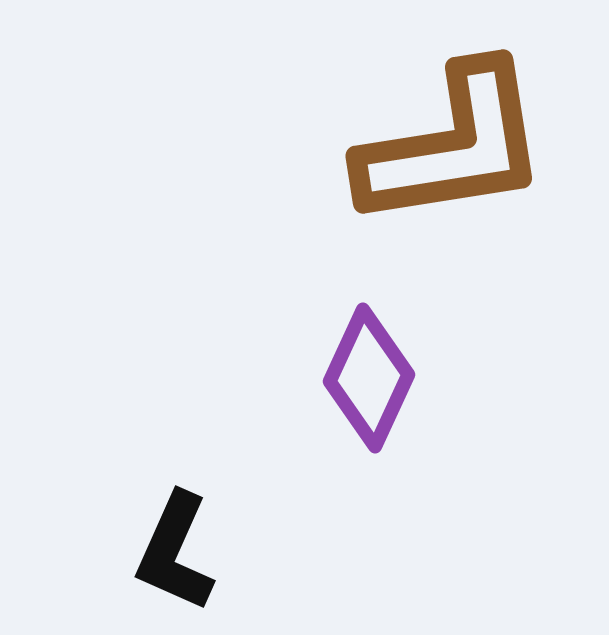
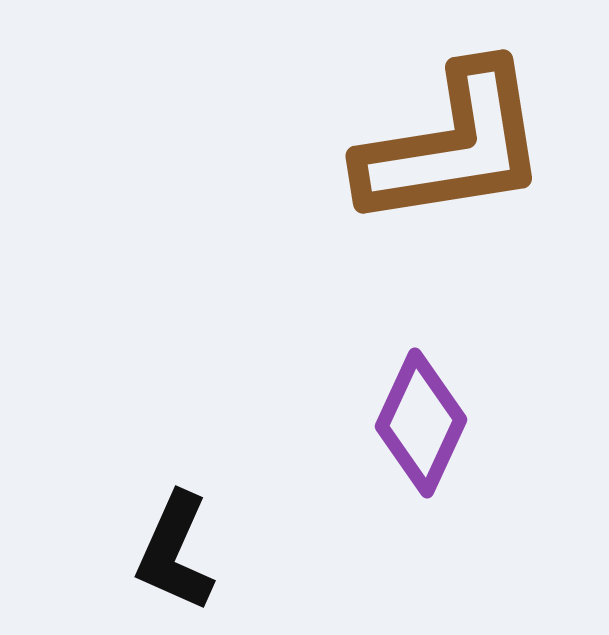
purple diamond: moved 52 px right, 45 px down
